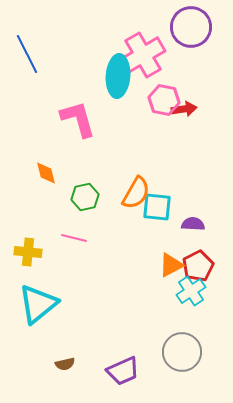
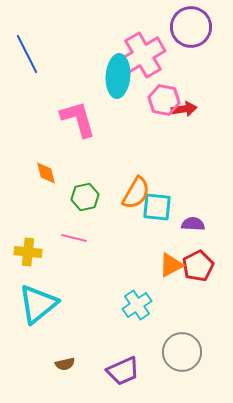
cyan cross: moved 54 px left, 14 px down
